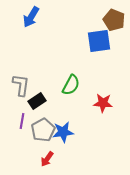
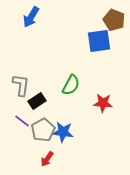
purple line: rotated 63 degrees counterclockwise
blue star: rotated 15 degrees clockwise
